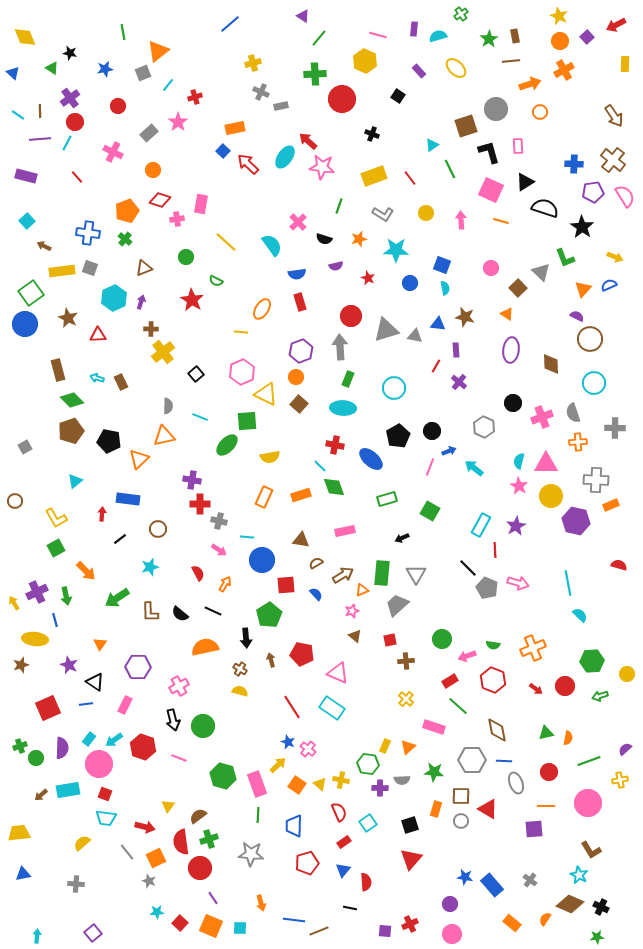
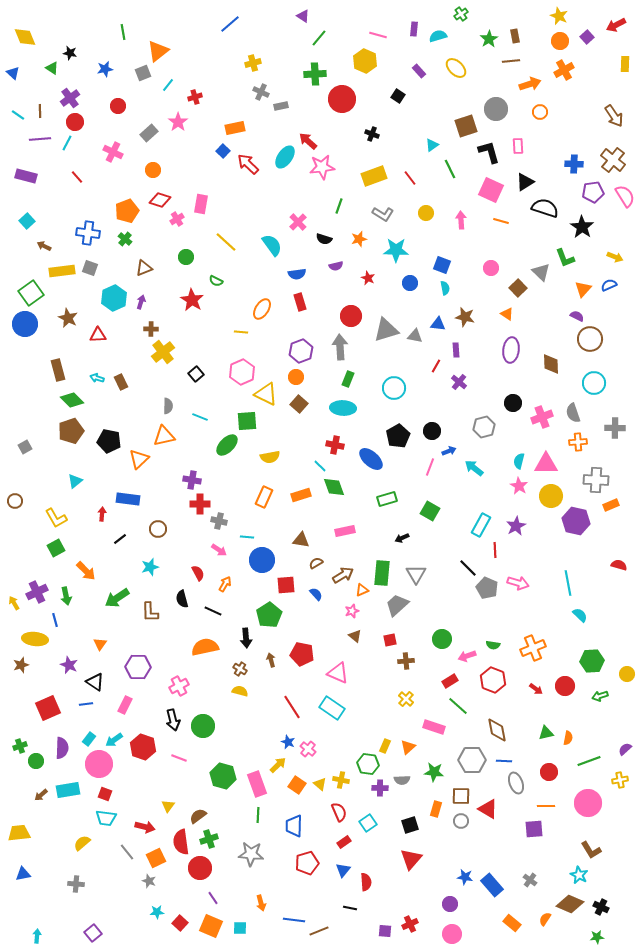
pink star at (322, 167): rotated 15 degrees counterclockwise
pink cross at (177, 219): rotated 24 degrees counterclockwise
gray hexagon at (484, 427): rotated 20 degrees clockwise
black semicircle at (180, 614): moved 2 px right, 15 px up; rotated 36 degrees clockwise
green circle at (36, 758): moved 3 px down
